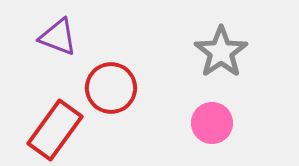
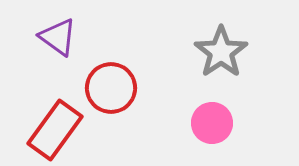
purple triangle: rotated 15 degrees clockwise
